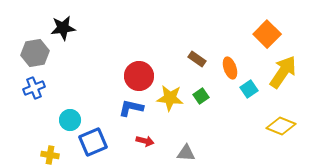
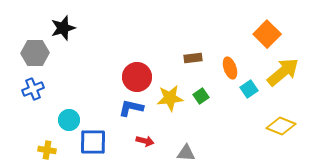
black star: rotated 10 degrees counterclockwise
gray hexagon: rotated 8 degrees clockwise
brown rectangle: moved 4 px left, 1 px up; rotated 42 degrees counterclockwise
yellow arrow: rotated 16 degrees clockwise
red circle: moved 2 px left, 1 px down
blue cross: moved 1 px left, 1 px down
yellow star: rotated 12 degrees counterclockwise
cyan circle: moved 1 px left
blue square: rotated 24 degrees clockwise
yellow cross: moved 3 px left, 5 px up
